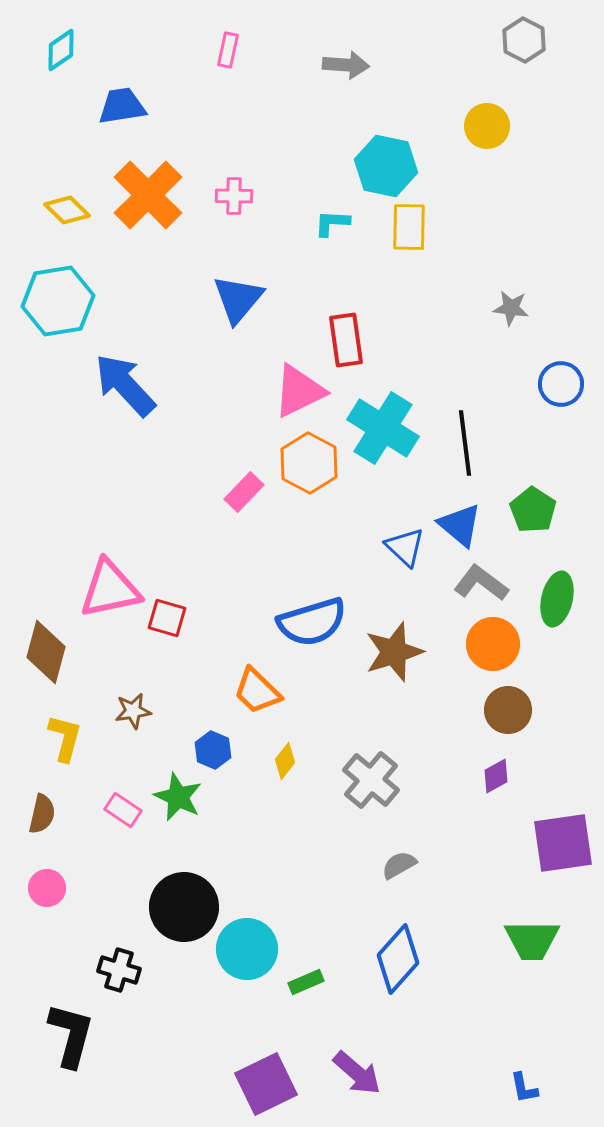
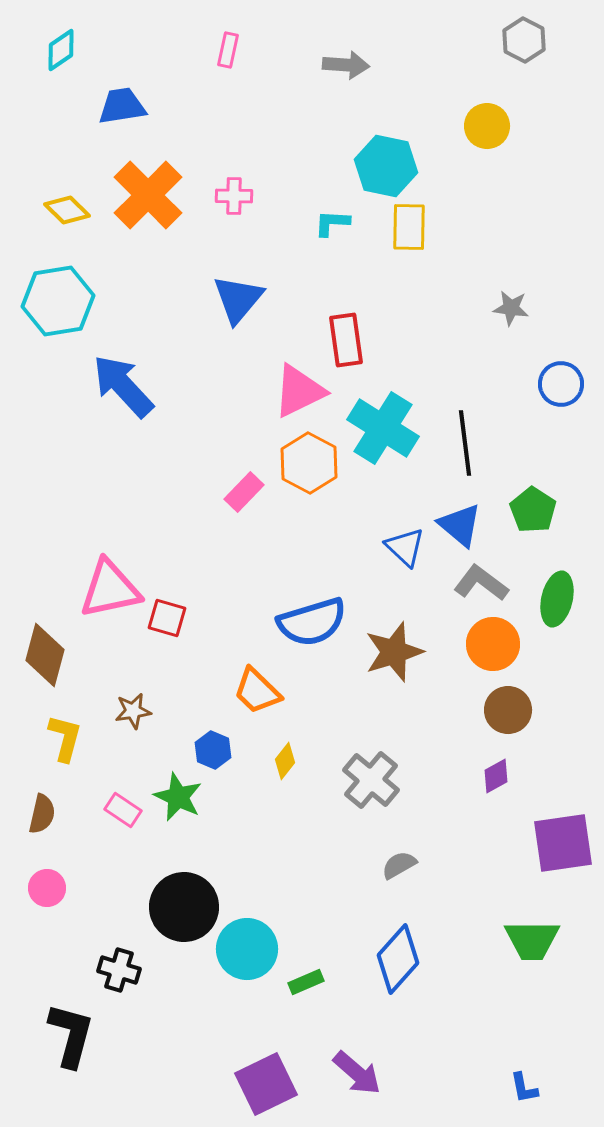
blue arrow at (125, 385): moved 2 px left, 1 px down
brown diamond at (46, 652): moved 1 px left, 3 px down
